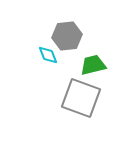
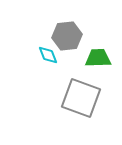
green trapezoid: moved 5 px right, 7 px up; rotated 12 degrees clockwise
